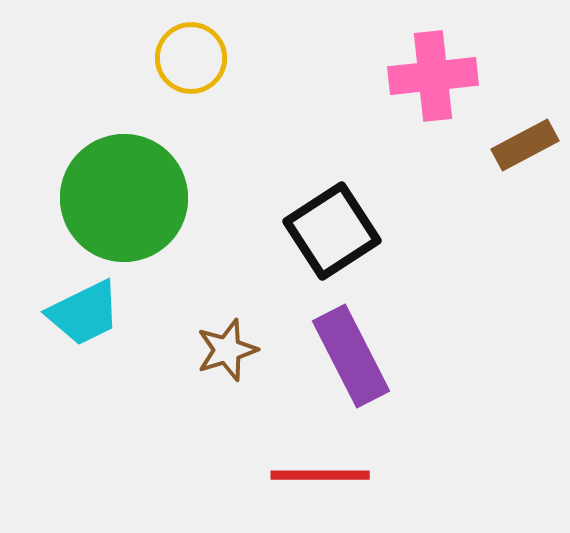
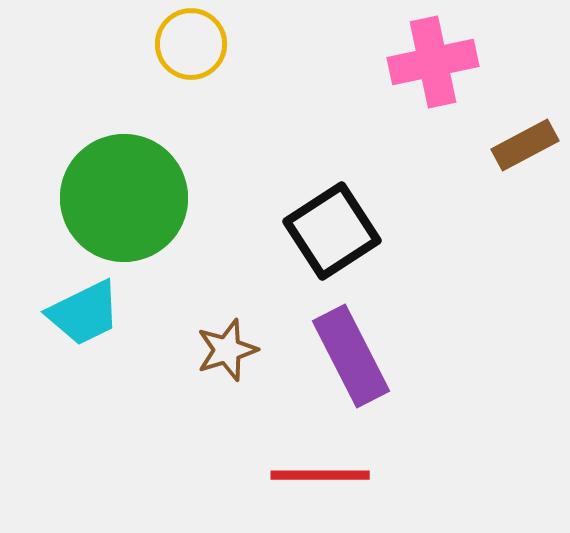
yellow circle: moved 14 px up
pink cross: moved 14 px up; rotated 6 degrees counterclockwise
